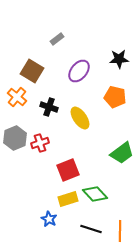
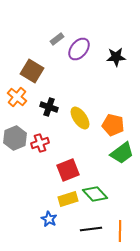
black star: moved 3 px left, 2 px up
purple ellipse: moved 22 px up
orange pentagon: moved 2 px left, 28 px down
black line: rotated 25 degrees counterclockwise
